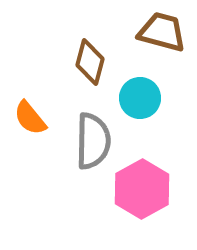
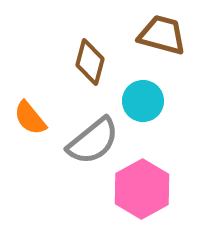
brown trapezoid: moved 3 px down
cyan circle: moved 3 px right, 3 px down
gray semicircle: rotated 50 degrees clockwise
